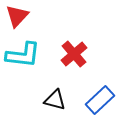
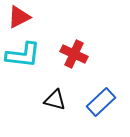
red triangle: moved 2 px right, 1 px down; rotated 20 degrees clockwise
red cross: rotated 24 degrees counterclockwise
blue rectangle: moved 1 px right, 2 px down
